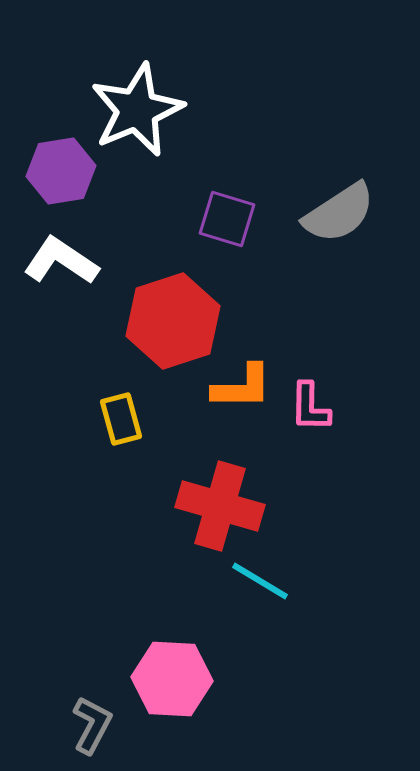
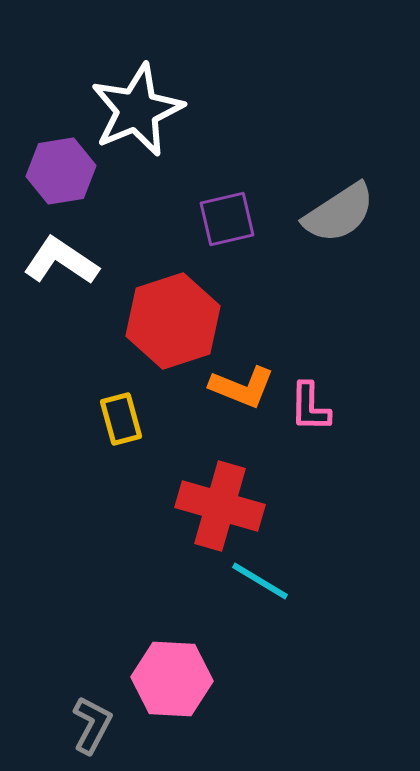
purple square: rotated 30 degrees counterclockwise
orange L-shape: rotated 22 degrees clockwise
